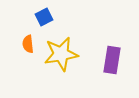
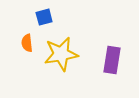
blue square: rotated 12 degrees clockwise
orange semicircle: moved 1 px left, 1 px up
